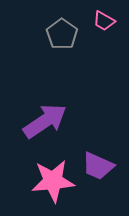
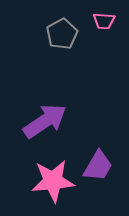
pink trapezoid: rotated 25 degrees counterclockwise
gray pentagon: rotated 8 degrees clockwise
purple trapezoid: rotated 84 degrees counterclockwise
